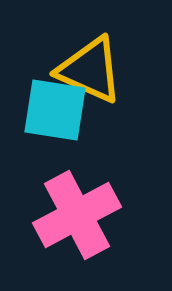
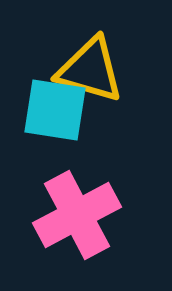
yellow triangle: rotated 8 degrees counterclockwise
